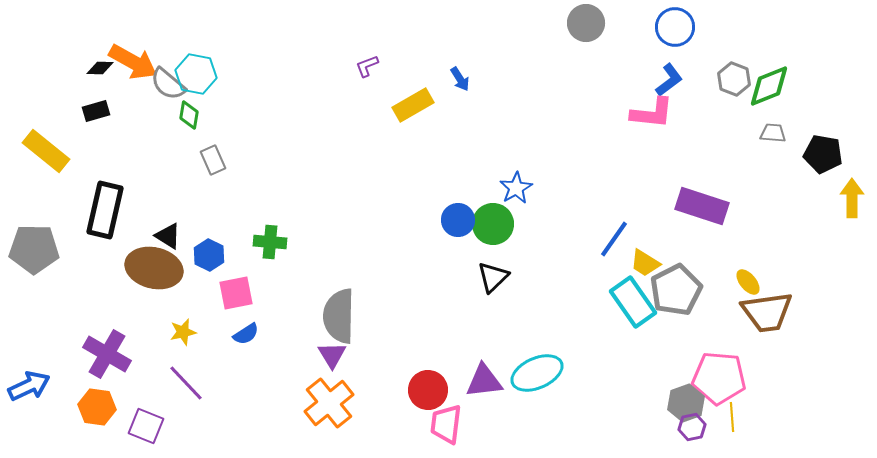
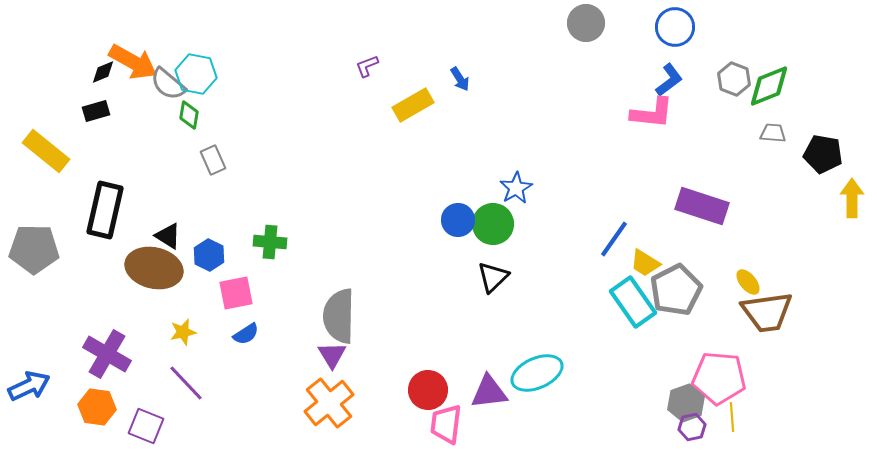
black diamond at (100, 68): moved 3 px right, 4 px down; rotated 24 degrees counterclockwise
purple triangle at (484, 381): moved 5 px right, 11 px down
